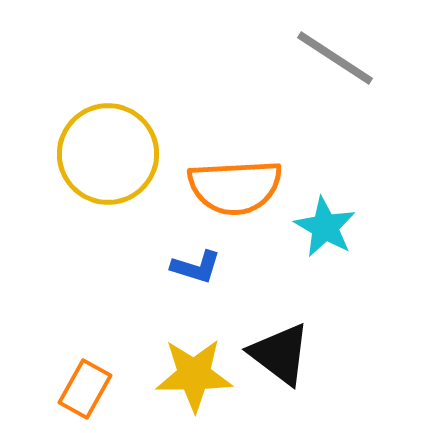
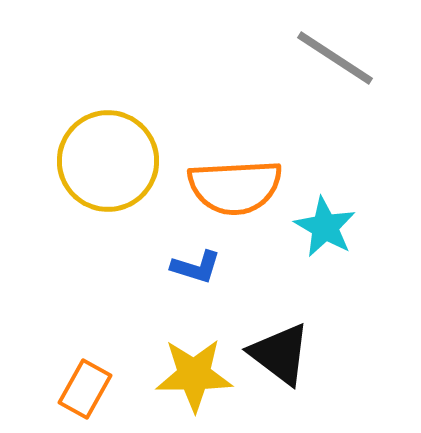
yellow circle: moved 7 px down
